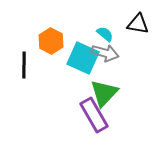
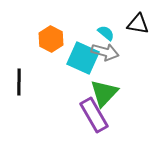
cyan semicircle: moved 1 px right, 1 px up
orange hexagon: moved 2 px up
gray arrow: moved 1 px up
black line: moved 5 px left, 17 px down
